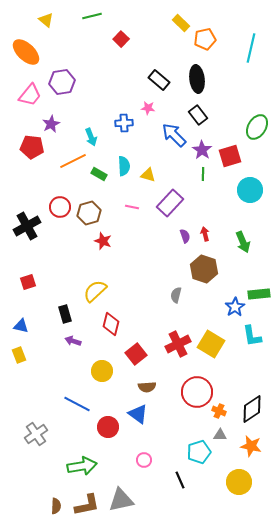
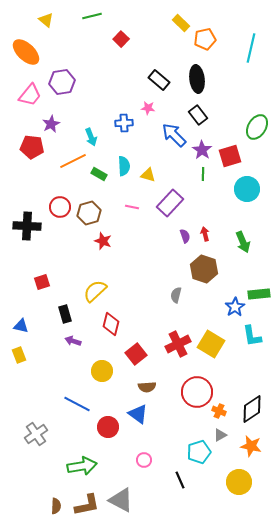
cyan circle at (250, 190): moved 3 px left, 1 px up
black cross at (27, 226): rotated 32 degrees clockwise
red square at (28, 282): moved 14 px right
gray triangle at (220, 435): rotated 32 degrees counterclockwise
gray triangle at (121, 500): rotated 40 degrees clockwise
